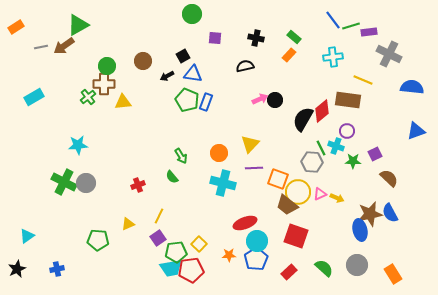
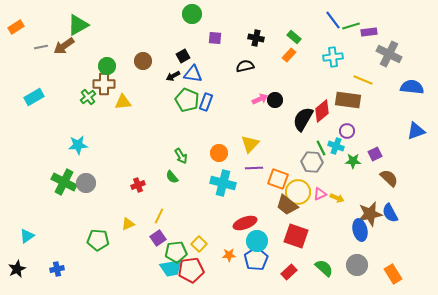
black arrow at (167, 76): moved 6 px right
